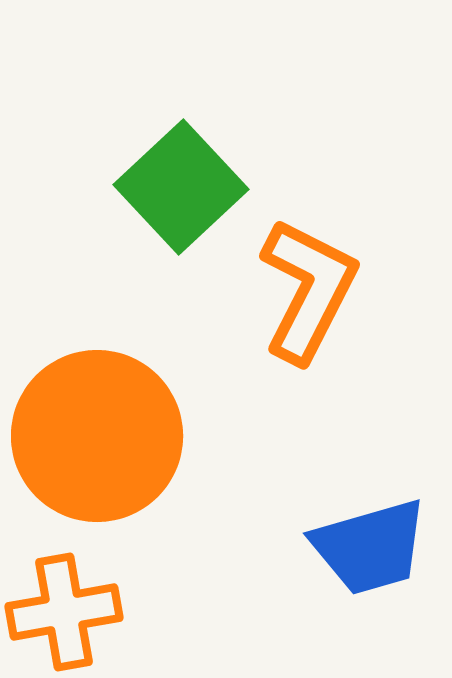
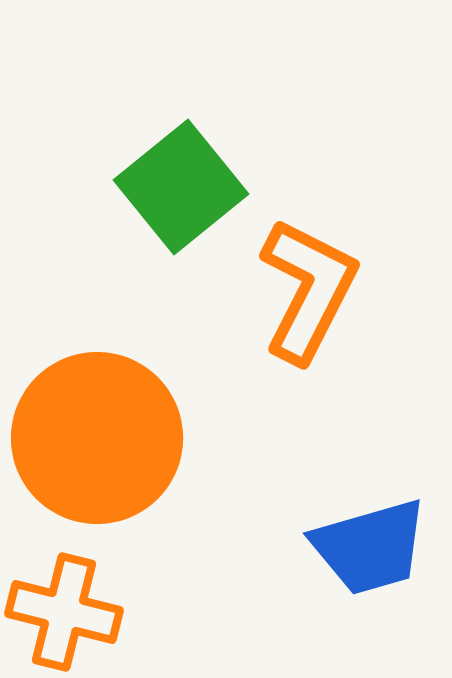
green square: rotated 4 degrees clockwise
orange circle: moved 2 px down
orange cross: rotated 24 degrees clockwise
